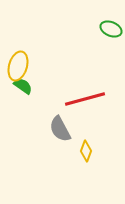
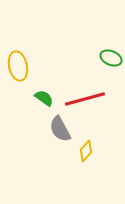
green ellipse: moved 29 px down
yellow ellipse: rotated 28 degrees counterclockwise
green semicircle: moved 21 px right, 12 px down
yellow diamond: rotated 20 degrees clockwise
